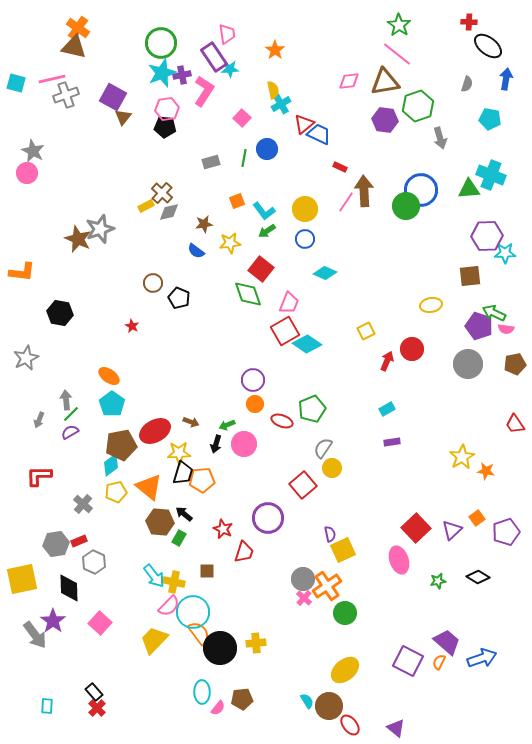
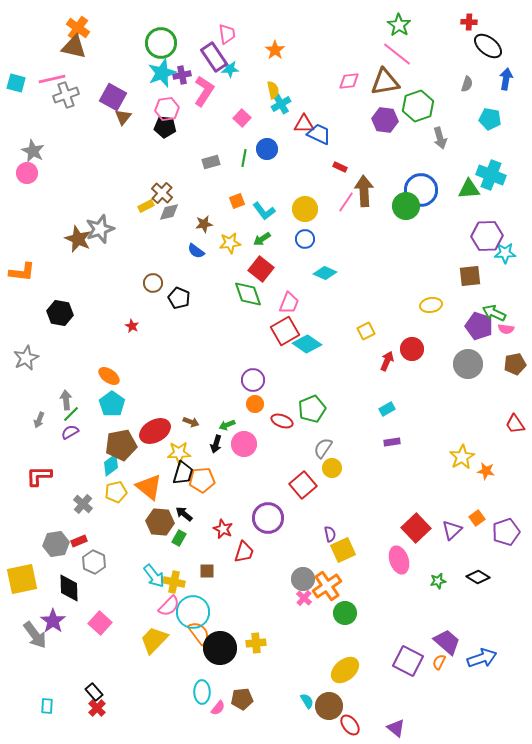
red triangle at (304, 124): rotated 40 degrees clockwise
green arrow at (267, 231): moved 5 px left, 8 px down
